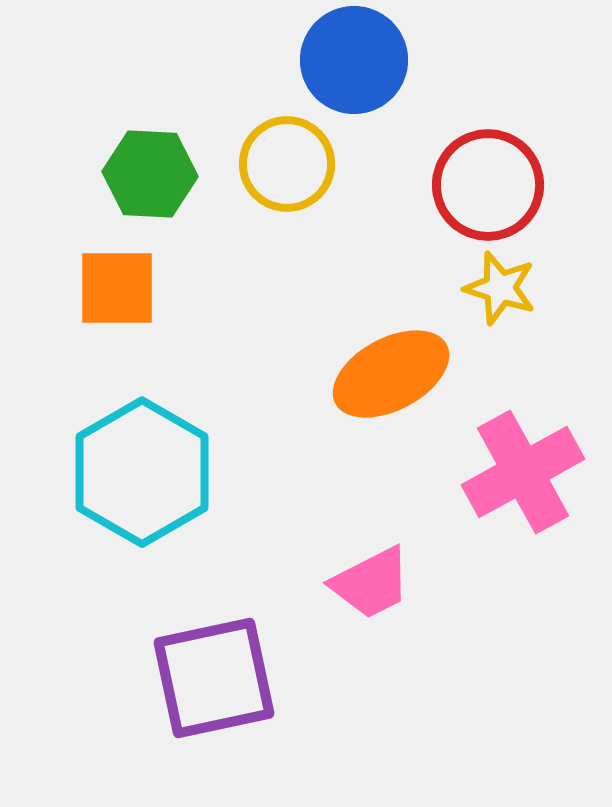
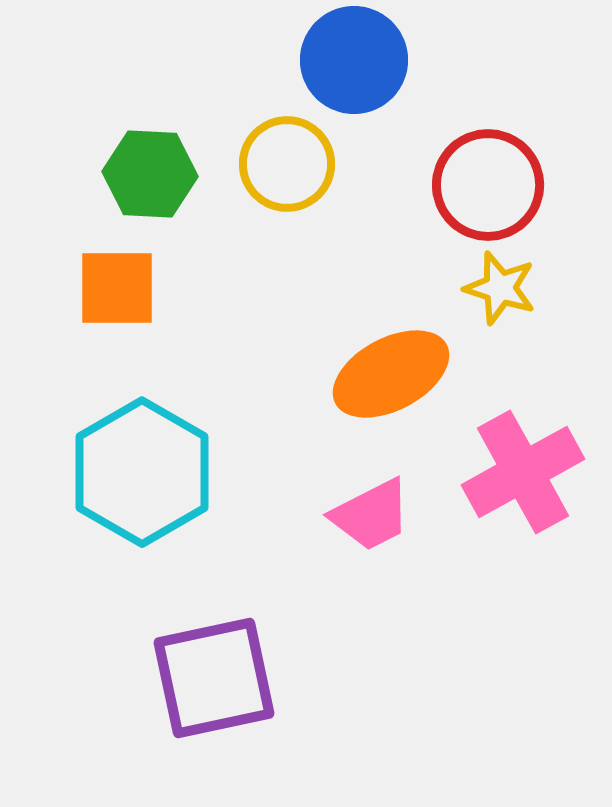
pink trapezoid: moved 68 px up
